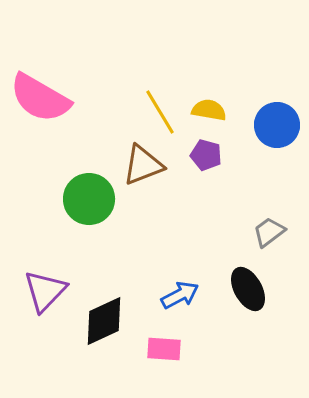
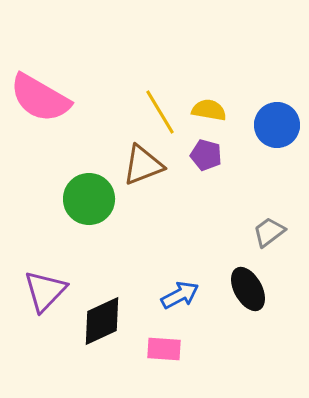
black diamond: moved 2 px left
